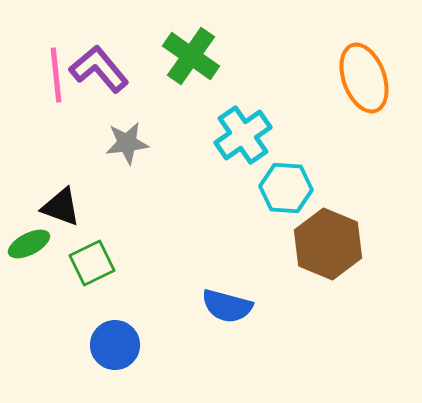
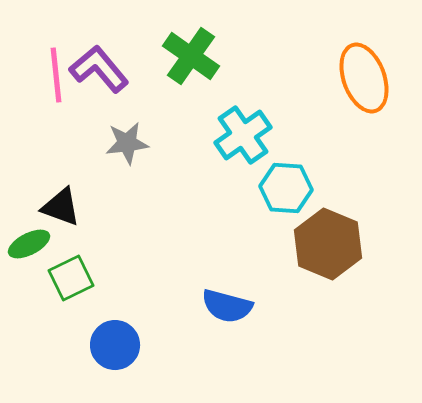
green square: moved 21 px left, 15 px down
